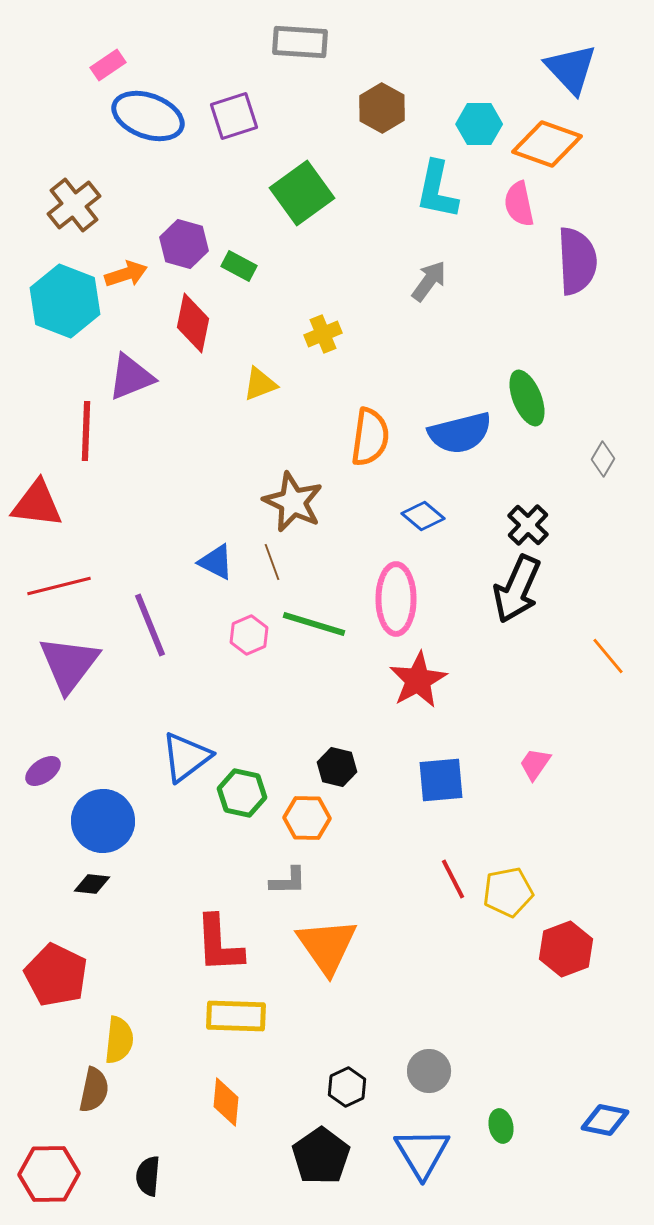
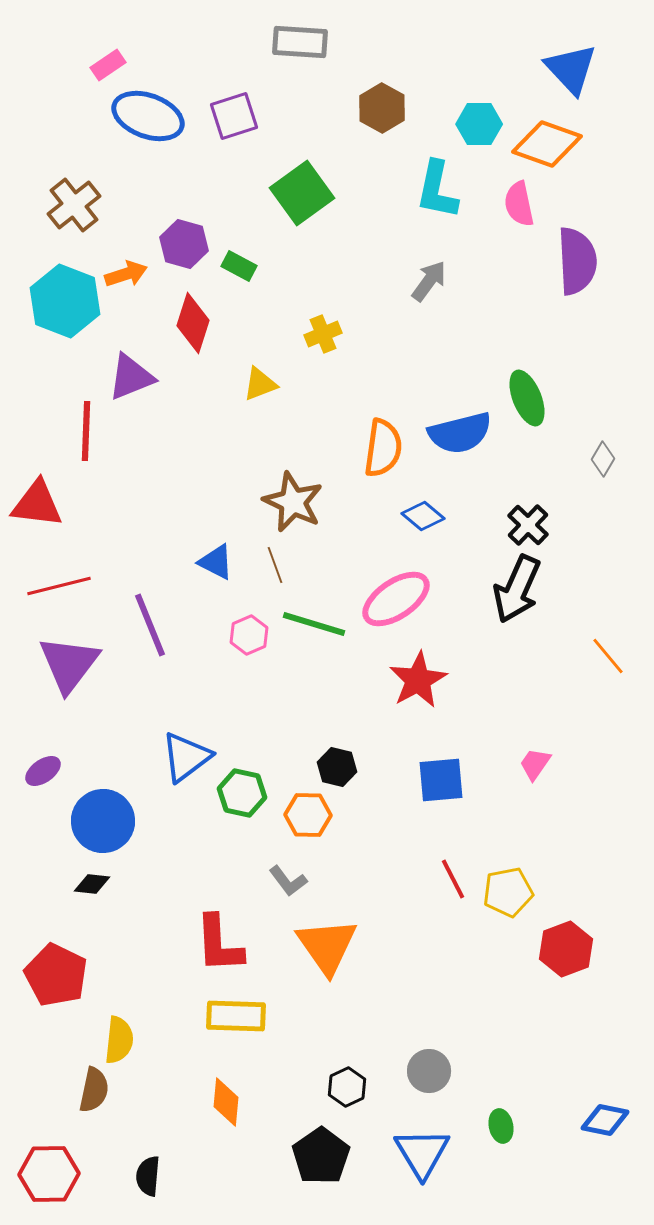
red diamond at (193, 323): rotated 6 degrees clockwise
orange semicircle at (370, 437): moved 13 px right, 11 px down
brown line at (272, 562): moved 3 px right, 3 px down
pink ellipse at (396, 599): rotated 56 degrees clockwise
orange hexagon at (307, 818): moved 1 px right, 3 px up
gray L-shape at (288, 881): rotated 54 degrees clockwise
